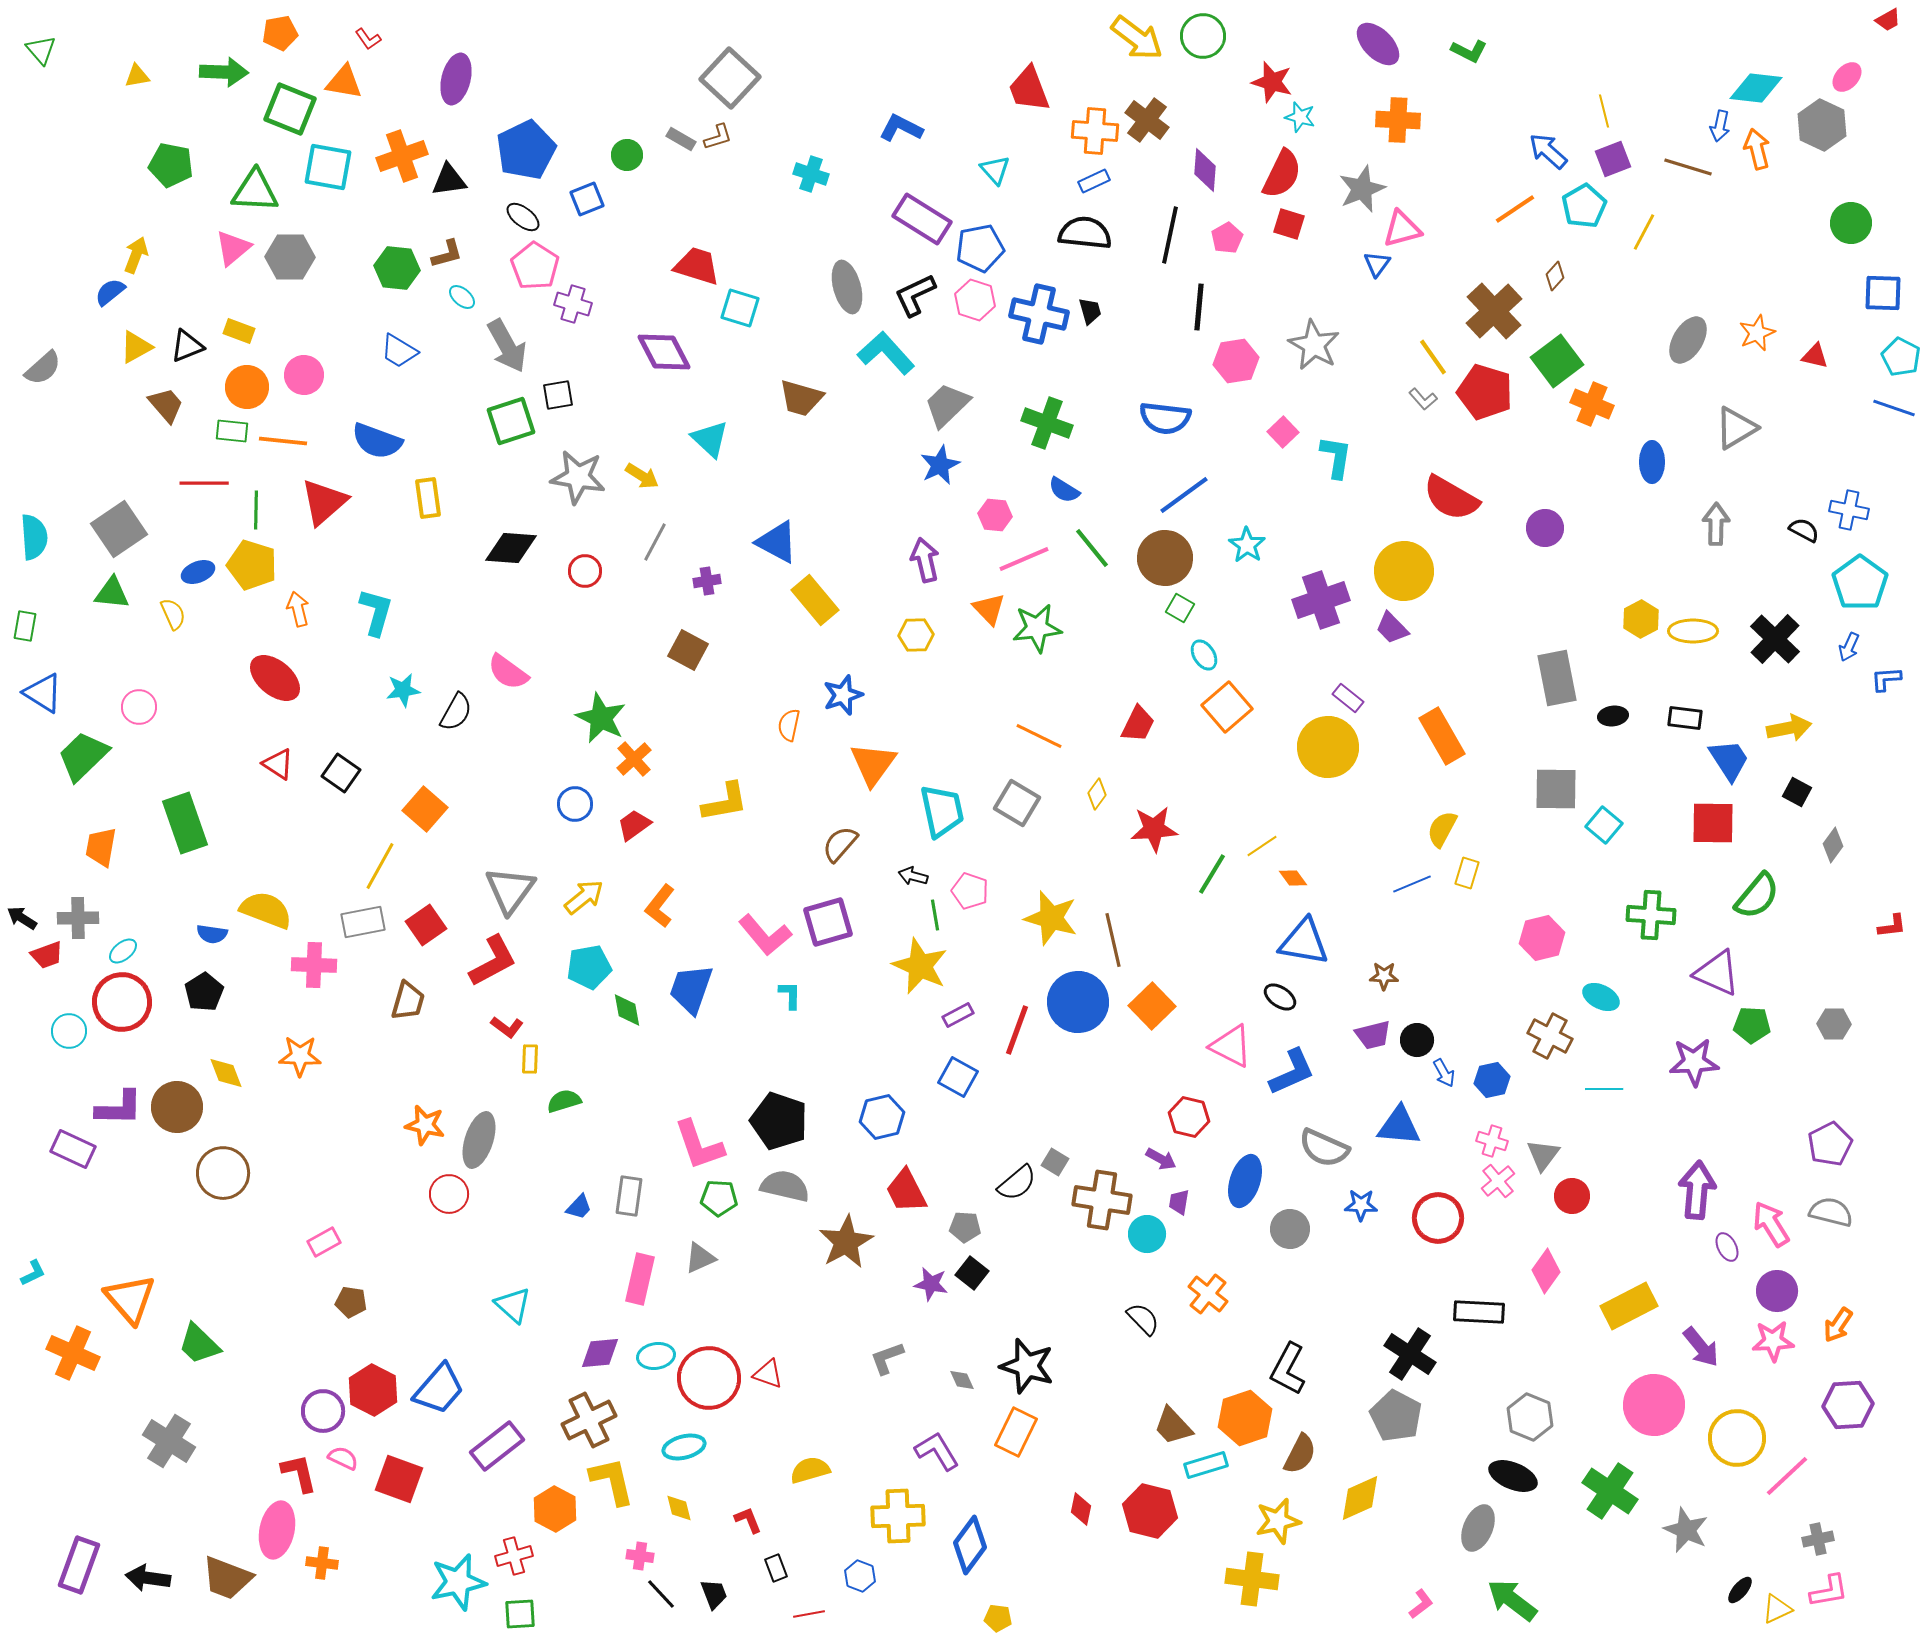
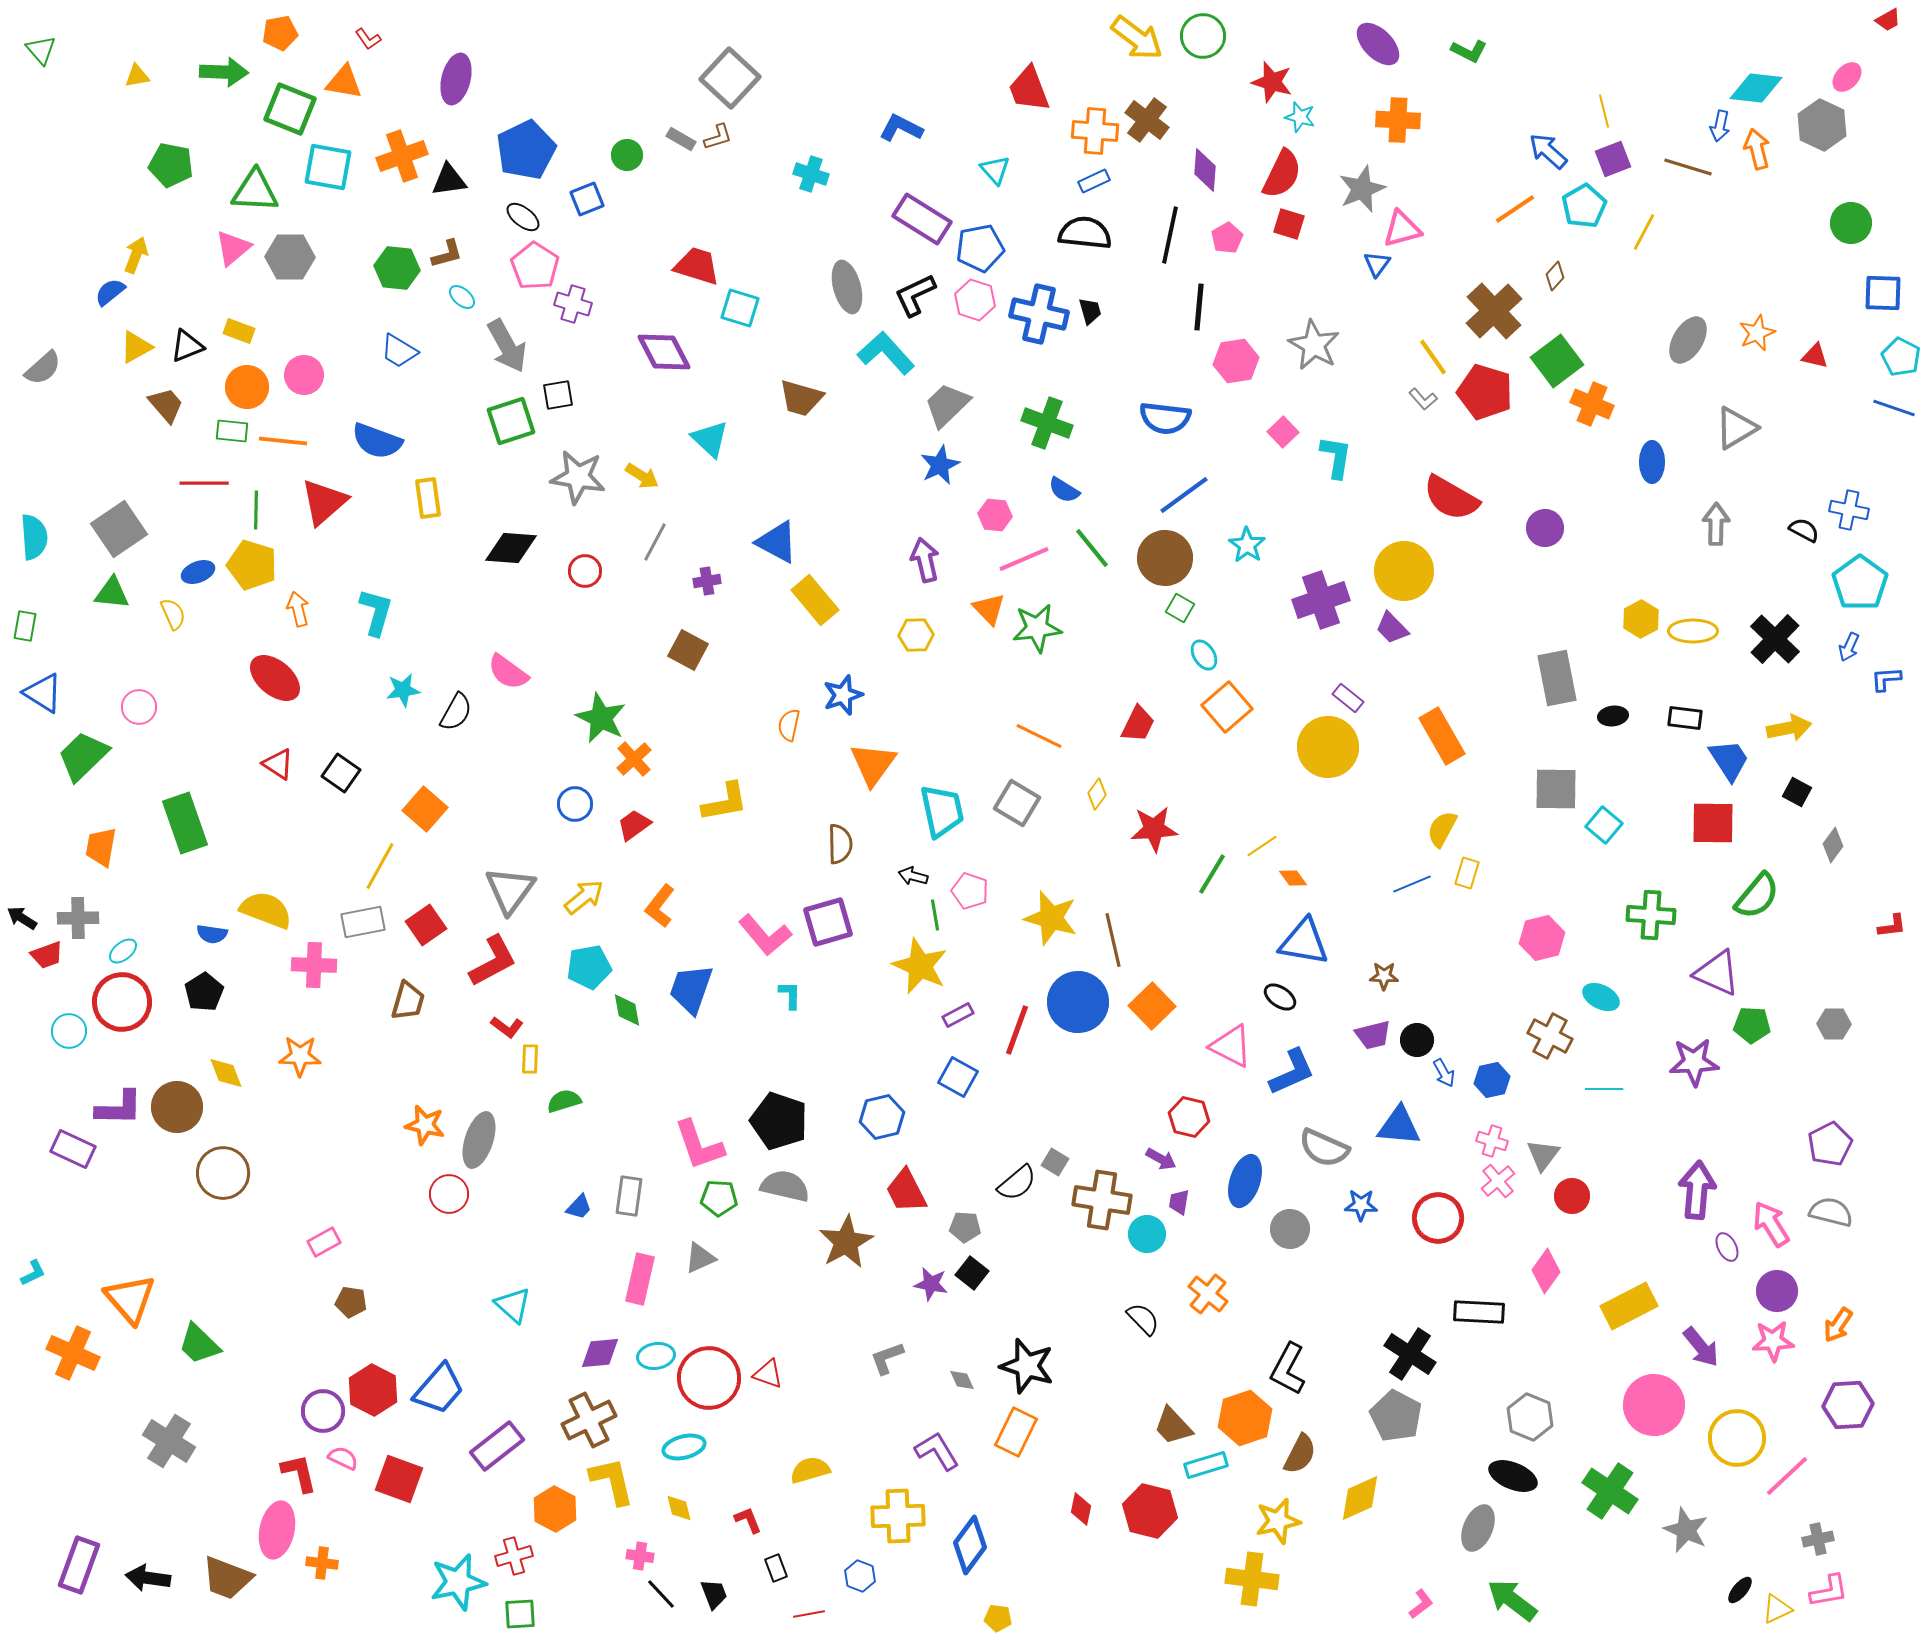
brown semicircle at (840, 844): rotated 138 degrees clockwise
